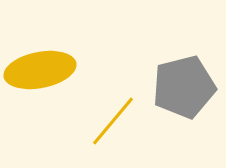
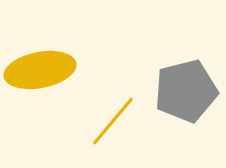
gray pentagon: moved 2 px right, 4 px down
